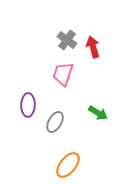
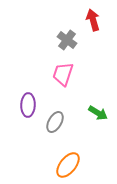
red arrow: moved 27 px up
